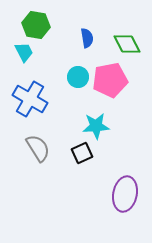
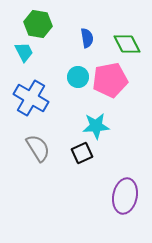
green hexagon: moved 2 px right, 1 px up
blue cross: moved 1 px right, 1 px up
purple ellipse: moved 2 px down
